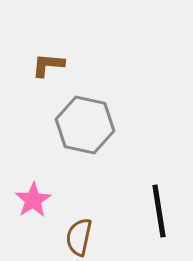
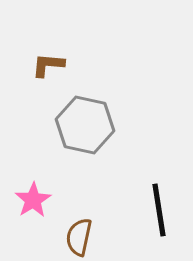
black line: moved 1 px up
